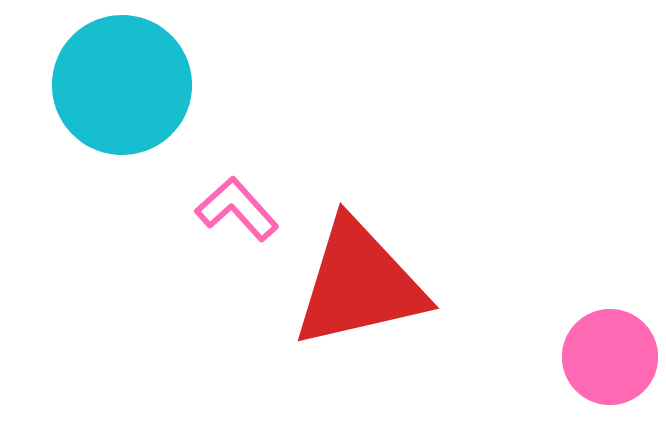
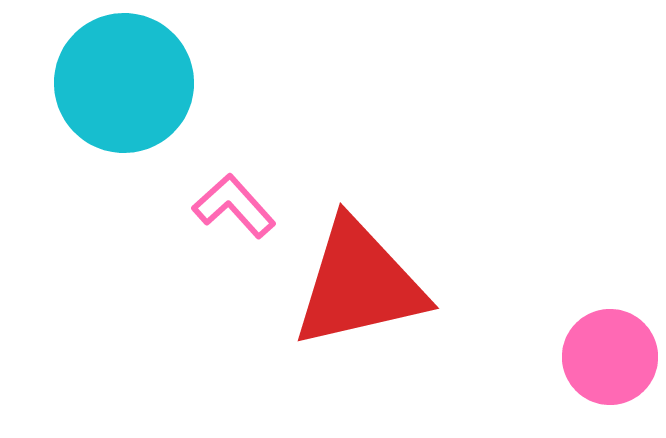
cyan circle: moved 2 px right, 2 px up
pink L-shape: moved 3 px left, 3 px up
